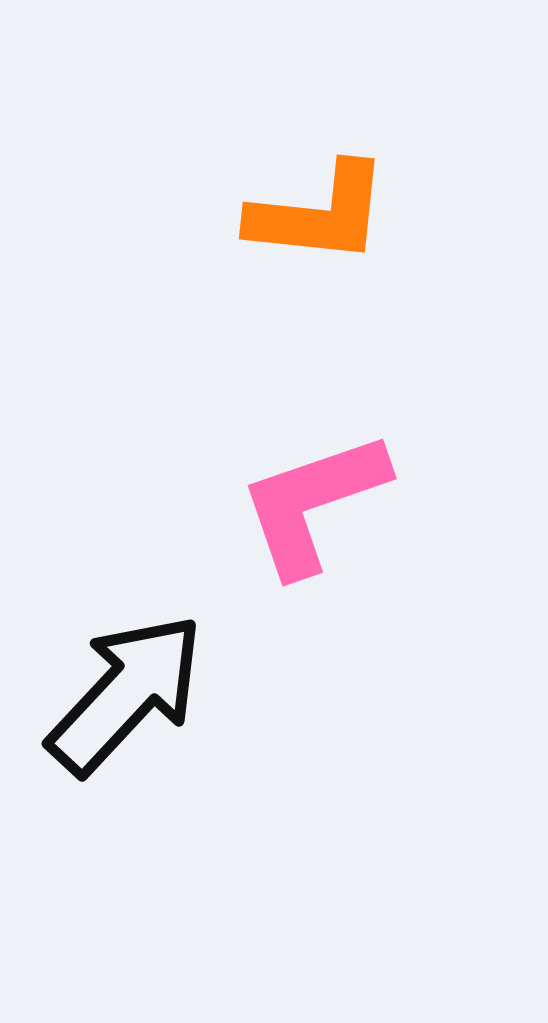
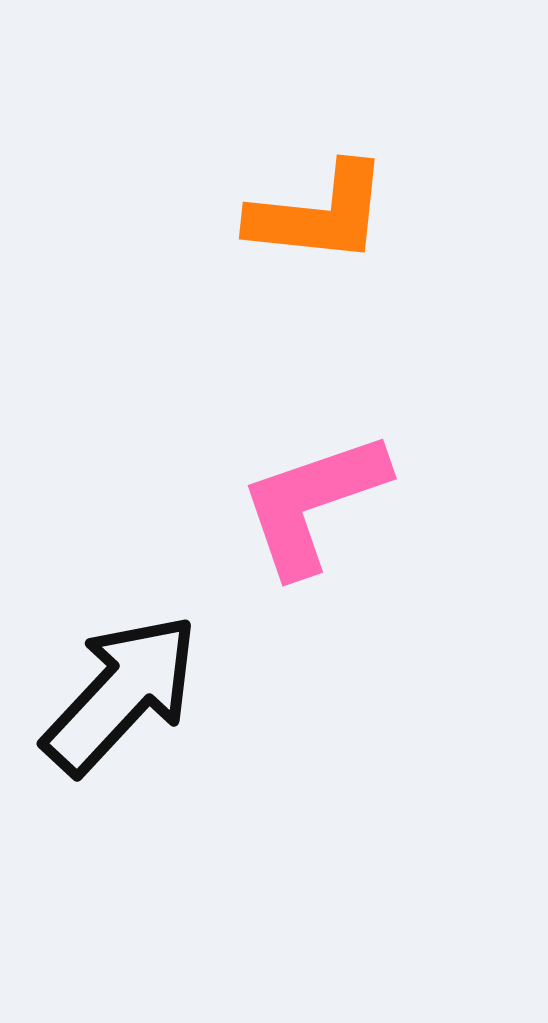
black arrow: moved 5 px left
